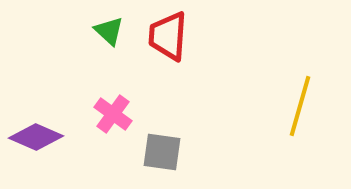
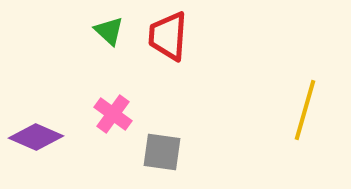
yellow line: moved 5 px right, 4 px down
